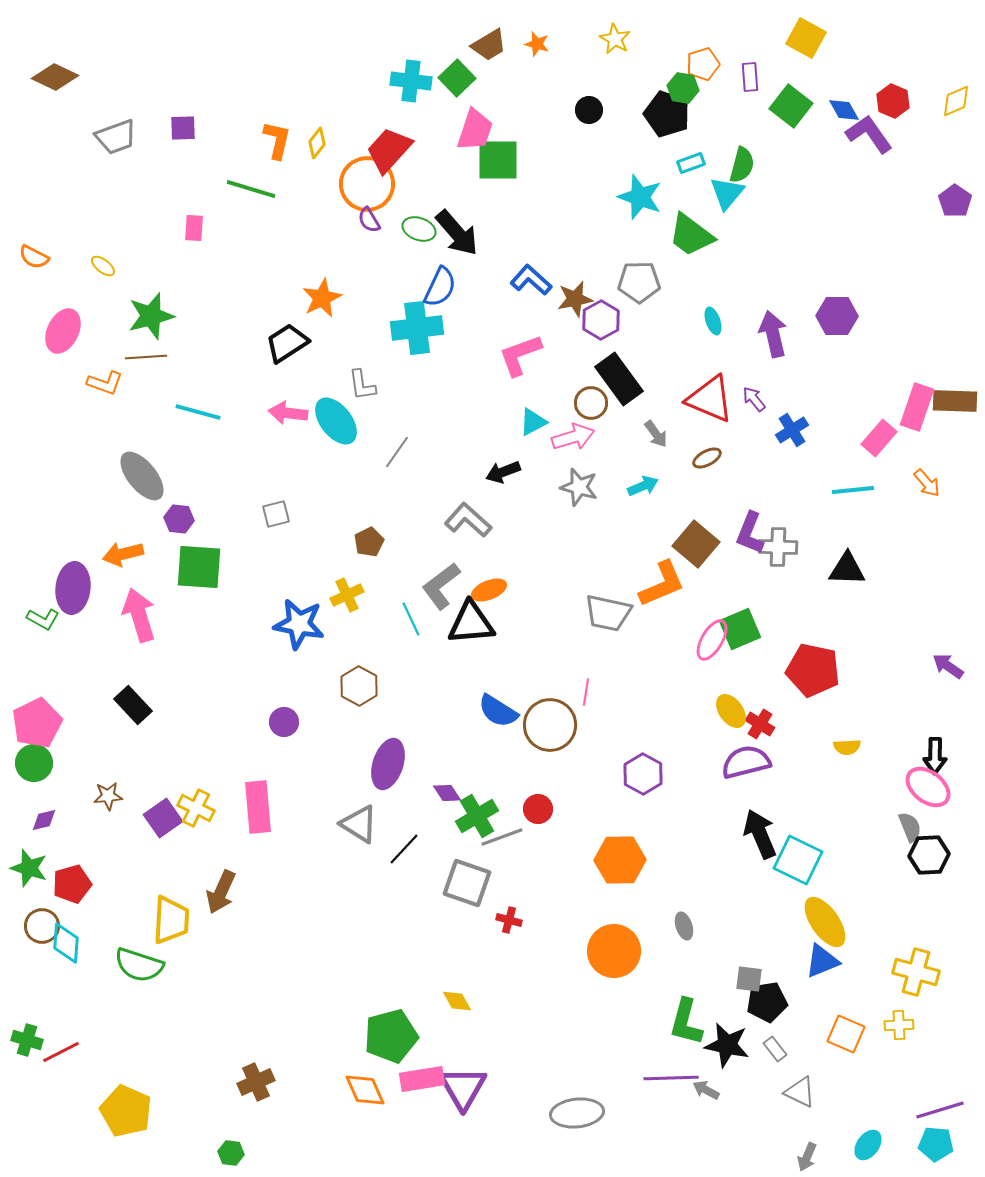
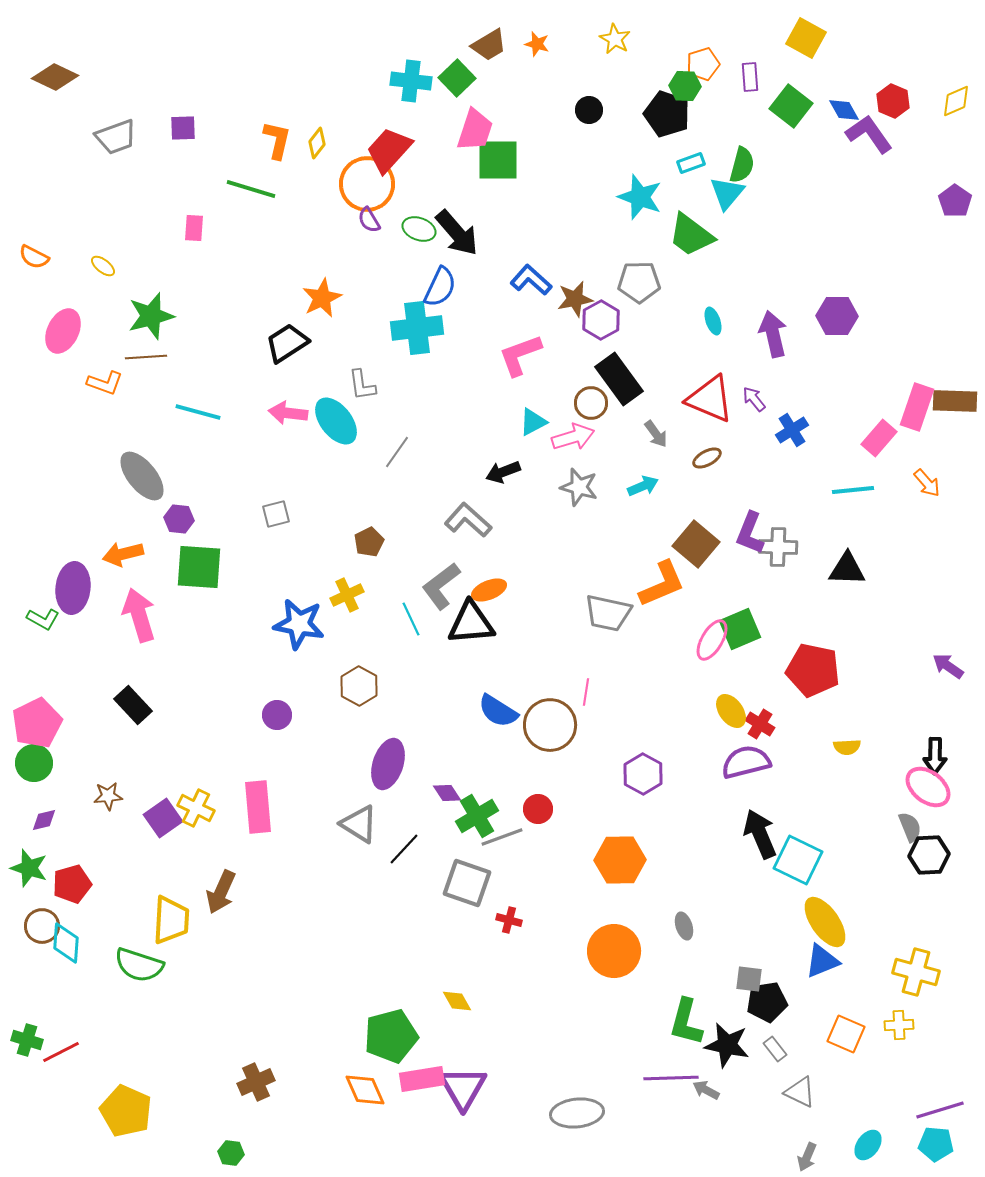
green hexagon at (683, 88): moved 2 px right, 2 px up; rotated 8 degrees counterclockwise
purple circle at (284, 722): moved 7 px left, 7 px up
